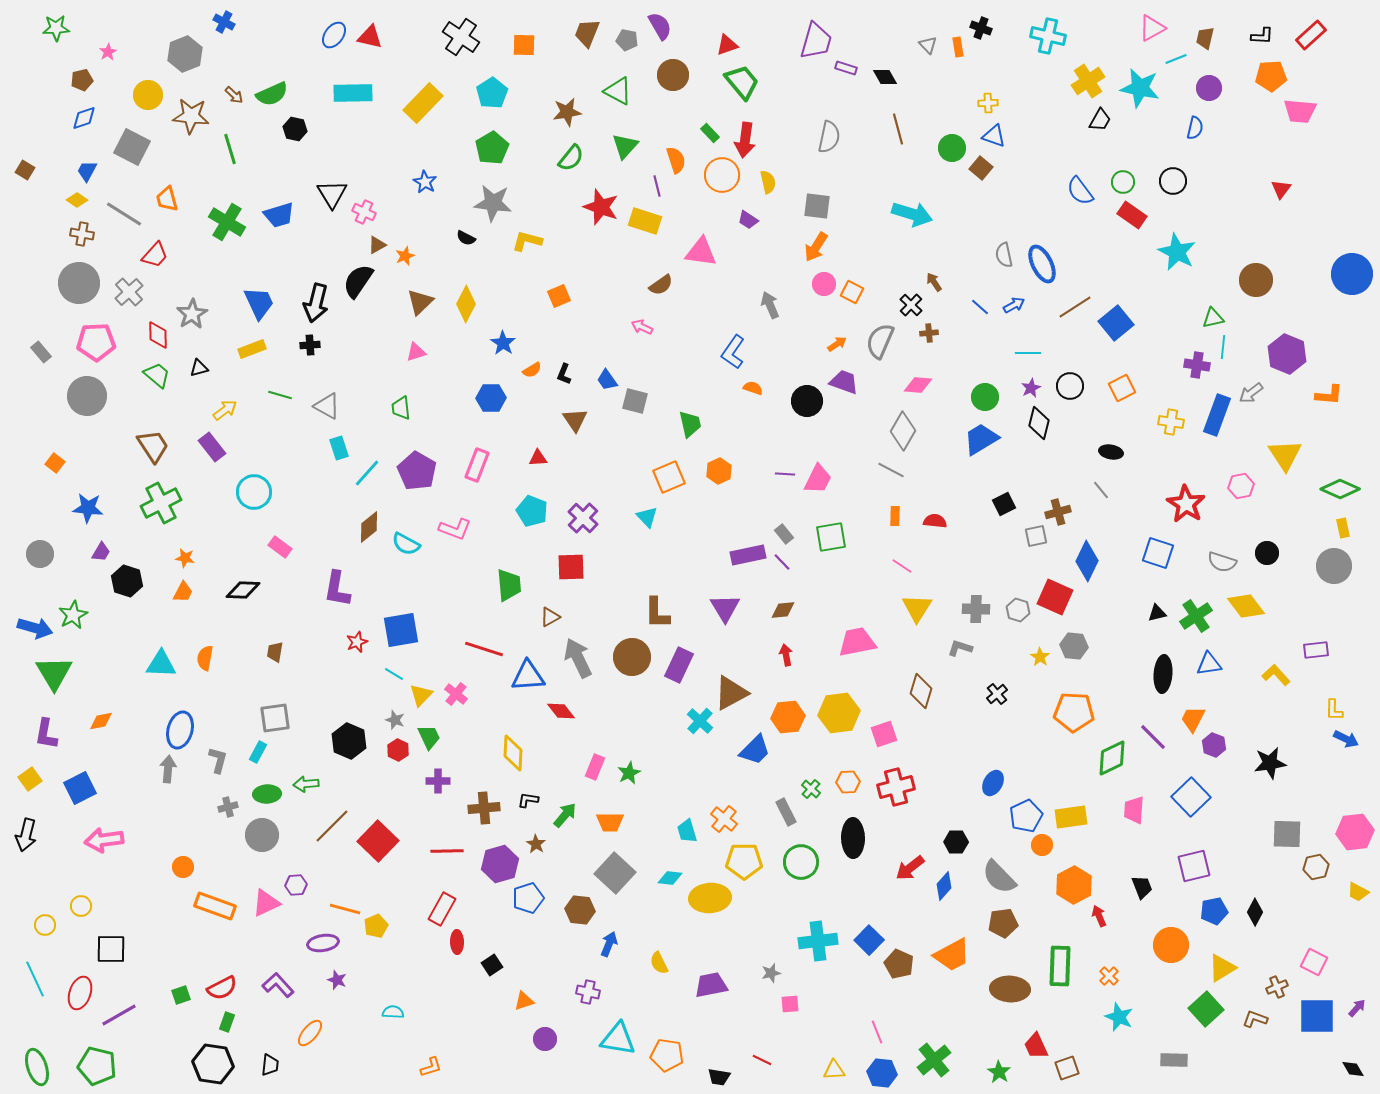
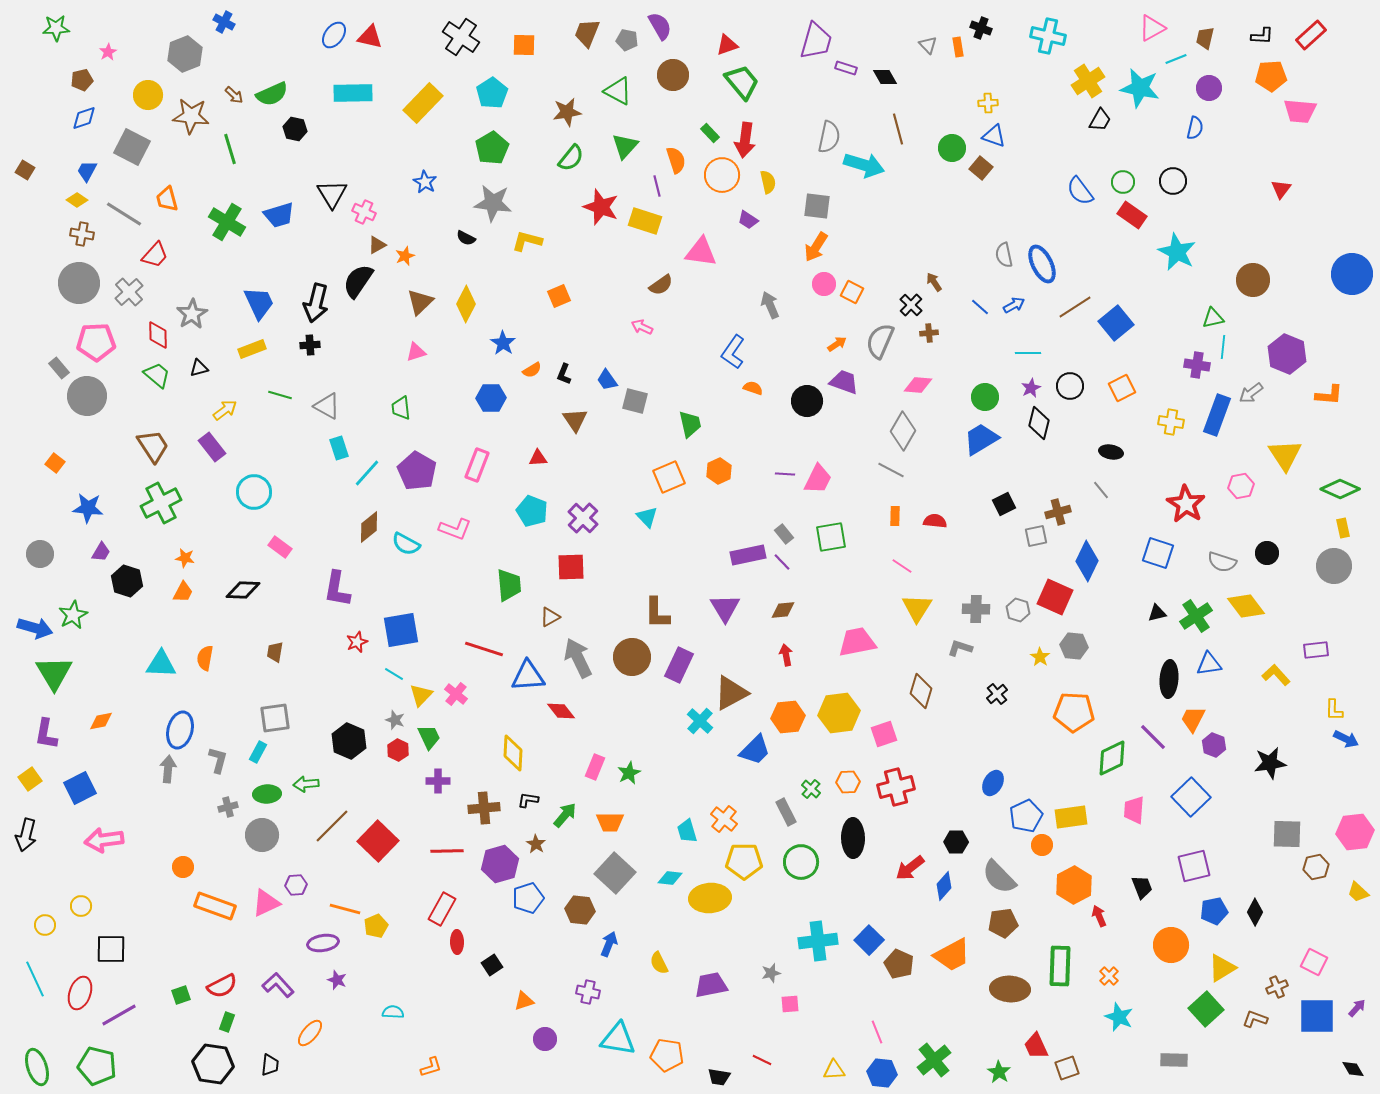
cyan arrow at (912, 214): moved 48 px left, 49 px up
brown circle at (1256, 280): moved 3 px left
gray rectangle at (41, 352): moved 18 px right, 16 px down
black ellipse at (1163, 674): moved 6 px right, 5 px down
yellow trapezoid at (1358, 892): rotated 15 degrees clockwise
red semicircle at (222, 988): moved 2 px up
